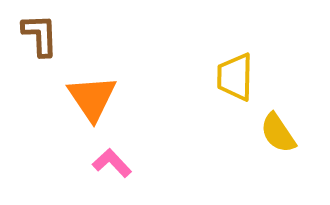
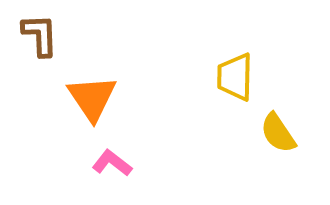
pink L-shape: rotated 9 degrees counterclockwise
